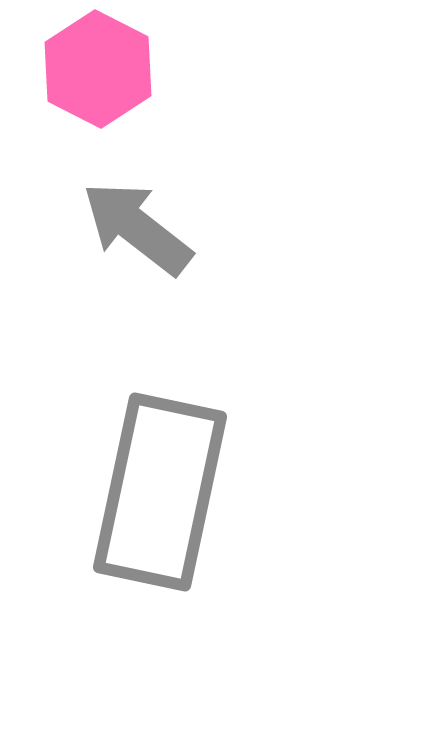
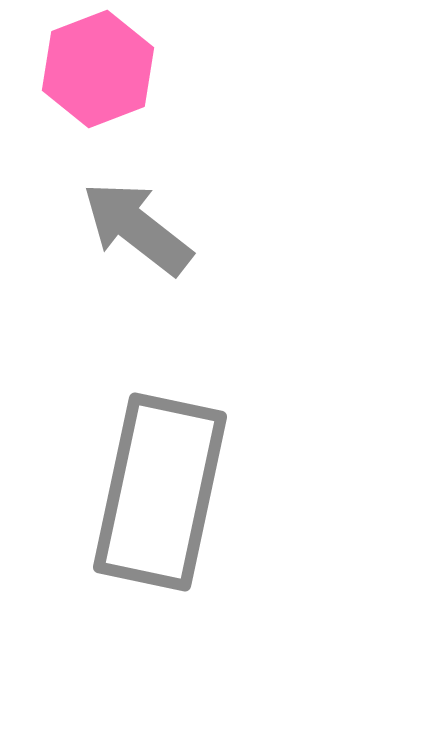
pink hexagon: rotated 12 degrees clockwise
